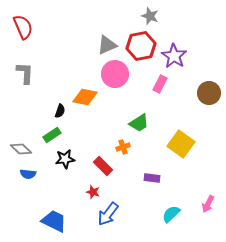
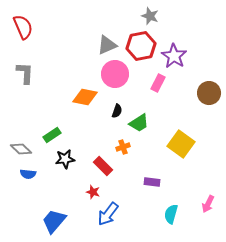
pink rectangle: moved 2 px left, 1 px up
black semicircle: moved 57 px right
purple rectangle: moved 4 px down
cyan semicircle: rotated 30 degrees counterclockwise
blue trapezoid: rotated 76 degrees counterclockwise
